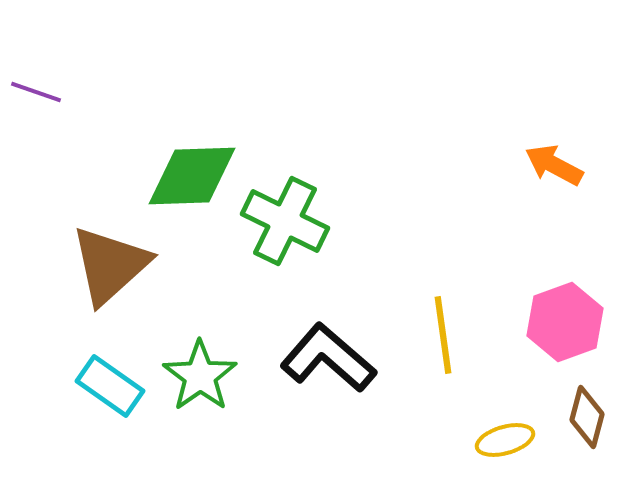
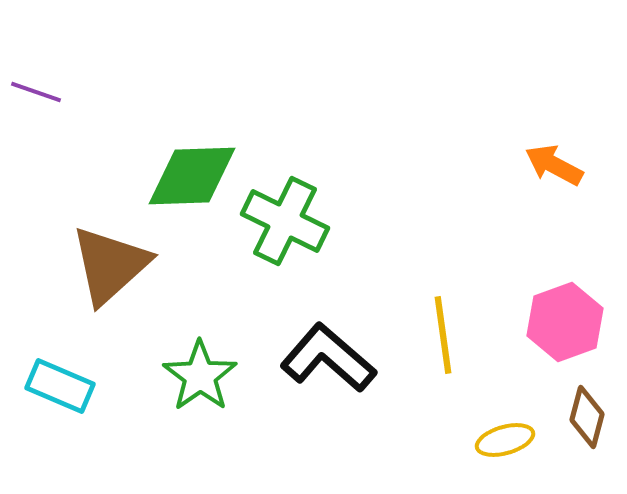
cyan rectangle: moved 50 px left; rotated 12 degrees counterclockwise
